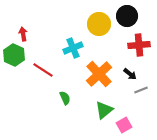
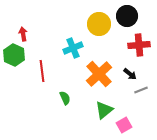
red line: moved 1 px left, 1 px down; rotated 50 degrees clockwise
